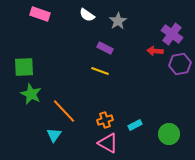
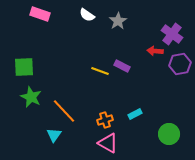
purple rectangle: moved 17 px right, 18 px down
green star: moved 3 px down
cyan rectangle: moved 11 px up
